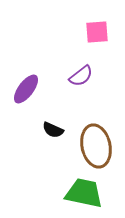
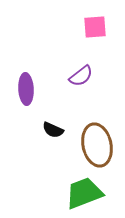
pink square: moved 2 px left, 5 px up
purple ellipse: rotated 40 degrees counterclockwise
brown ellipse: moved 1 px right, 1 px up
green trapezoid: rotated 33 degrees counterclockwise
